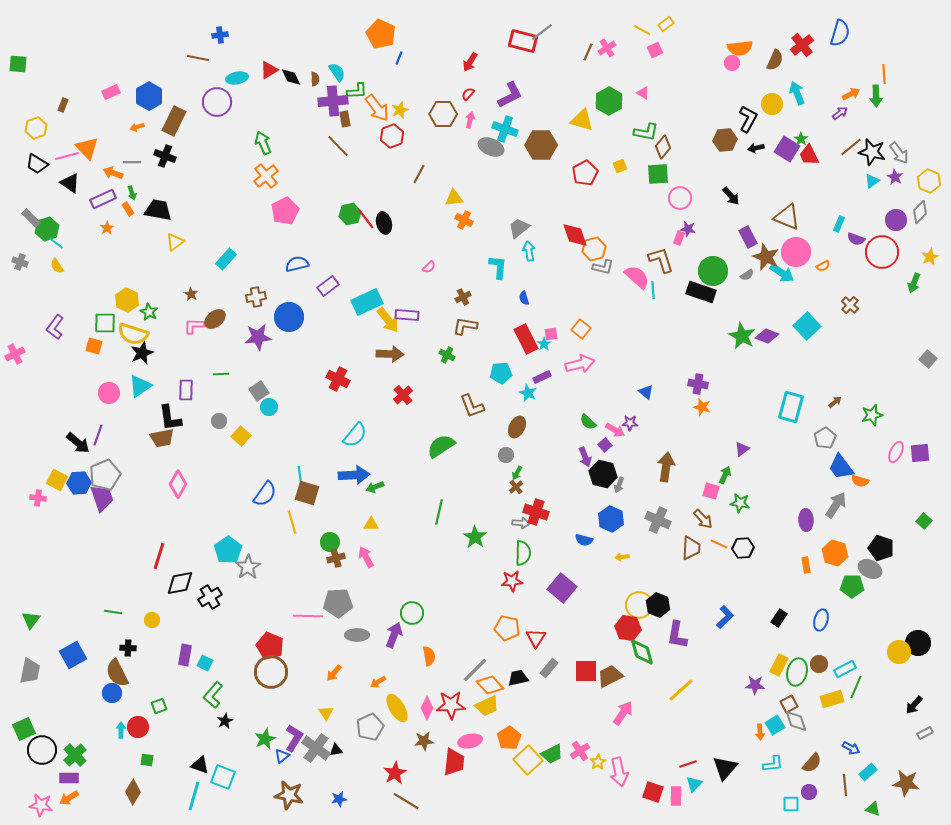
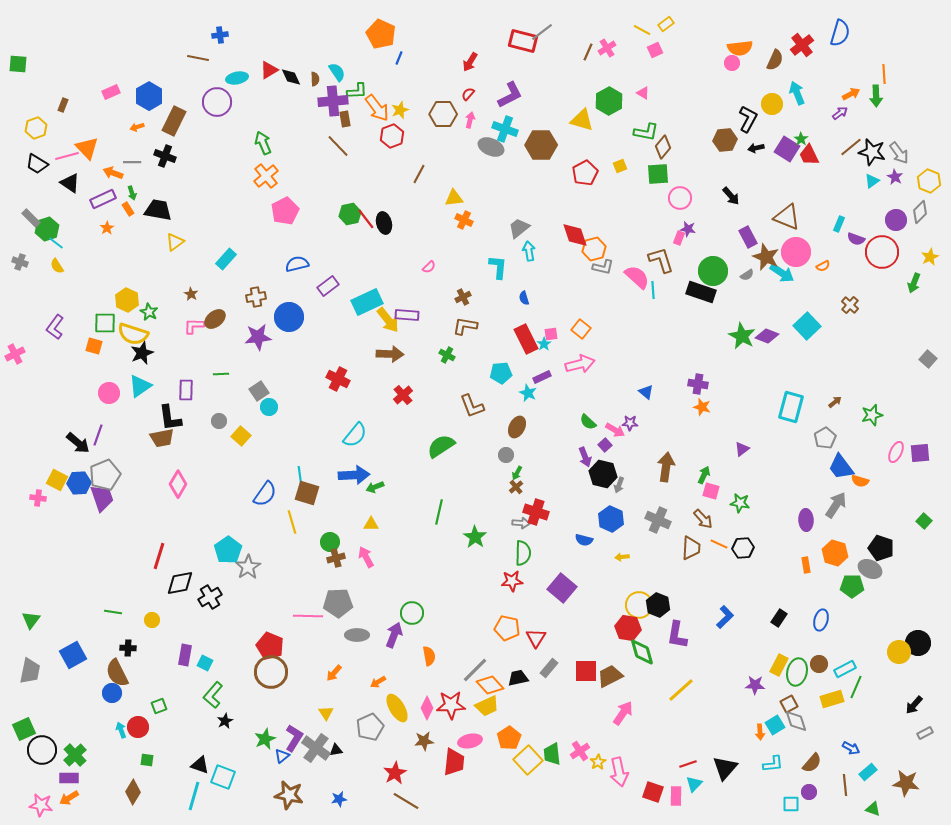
green arrow at (725, 475): moved 21 px left
cyan arrow at (121, 730): rotated 21 degrees counterclockwise
green trapezoid at (552, 754): rotated 110 degrees clockwise
